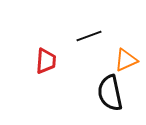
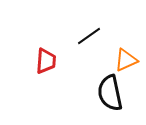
black line: rotated 15 degrees counterclockwise
